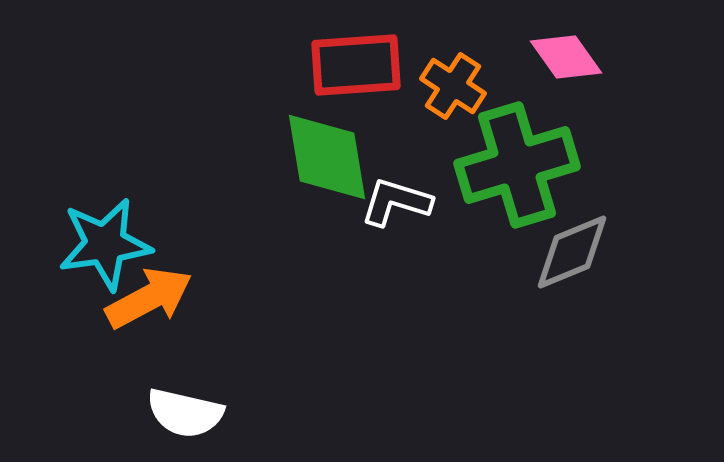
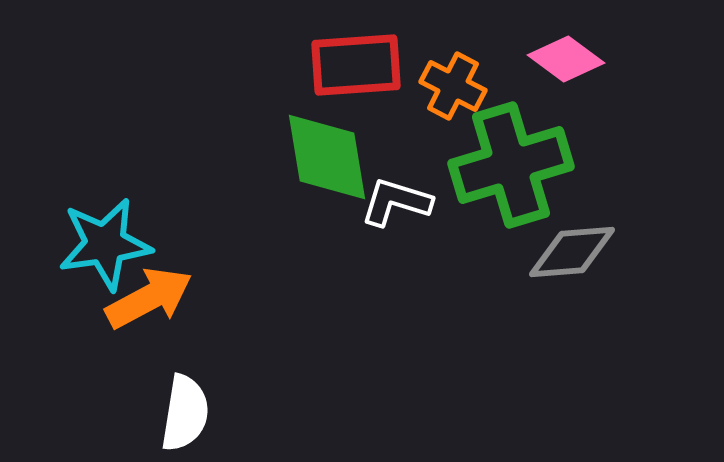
pink diamond: moved 2 px down; rotated 18 degrees counterclockwise
orange cross: rotated 6 degrees counterclockwise
green cross: moved 6 px left
gray diamond: rotated 18 degrees clockwise
white semicircle: rotated 94 degrees counterclockwise
